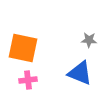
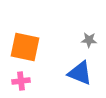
orange square: moved 2 px right, 1 px up
pink cross: moved 7 px left, 1 px down
